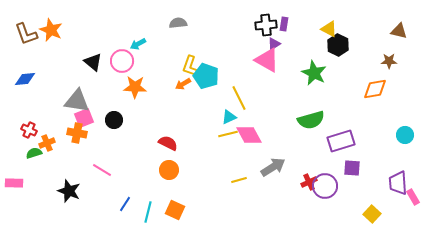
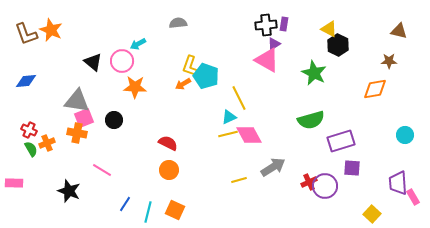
blue diamond at (25, 79): moved 1 px right, 2 px down
green semicircle at (34, 153): moved 3 px left, 4 px up; rotated 77 degrees clockwise
